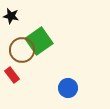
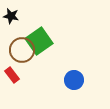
blue circle: moved 6 px right, 8 px up
